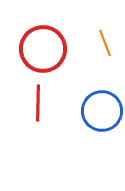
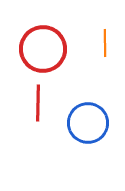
orange line: rotated 20 degrees clockwise
blue circle: moved 14 px left, 12 px down
